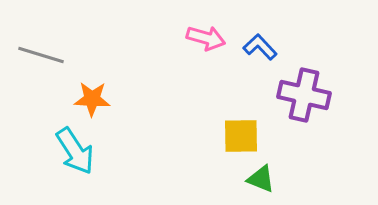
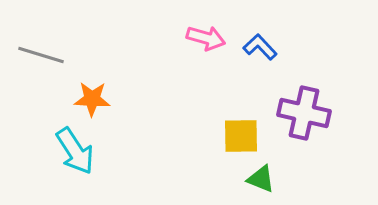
purple cross: moved 18 px down
